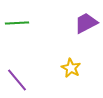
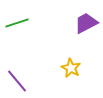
green line: rotated 15 degrees counterclockwise
purple line: moved 1 px down
